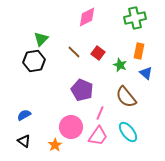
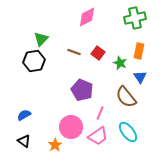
brown line: rotated 24 degrees counterclockwise
green star: moved 2 px up
blue triangle: moved 6 px left, 4 px down; rotated 16 degrees clockwise
pink trapezoid: rotated 20 degrees clockwise
